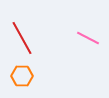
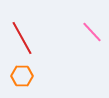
pink line: moved 4 px right, 6 px up; rotated 20 degrees clockwise
